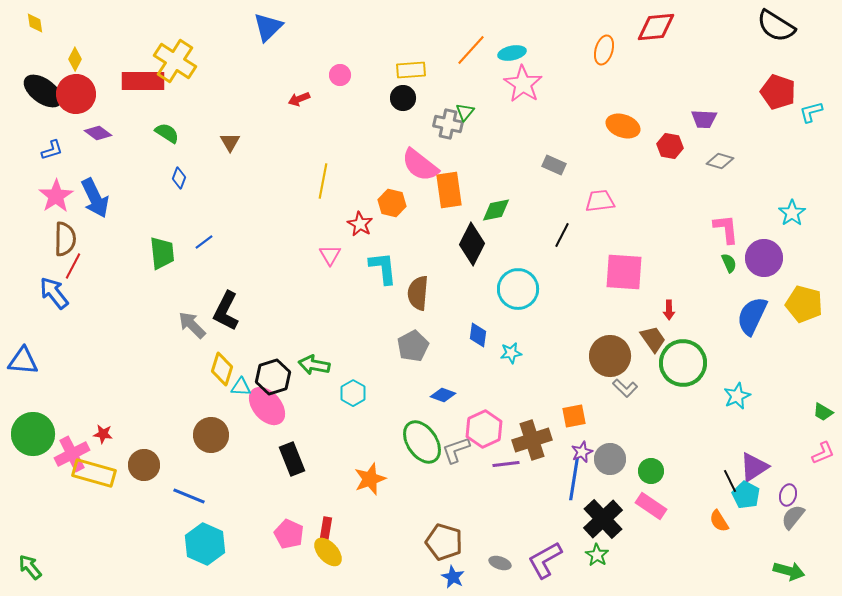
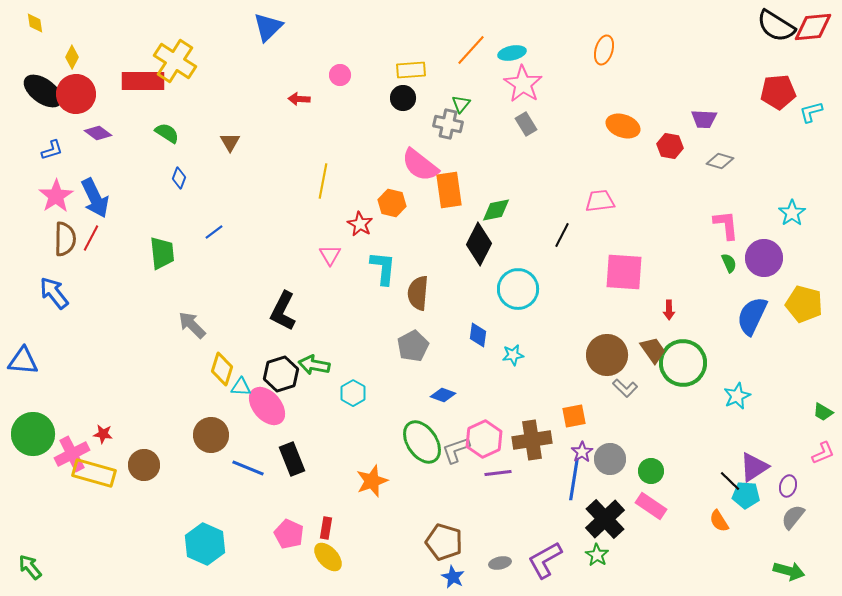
red diamond at (656, 27): moved 157 px right
yellow diamond at (75, 59): moved 3 px left, 2 px up
red pentagon at (778, 92): rotated 24 degrees counterclockwise
red arrow at (299, 99): rotated 25 degrees clockwise
green triangle at (465, 112): moved 4 px left, 8 px up
gray rectangle at (554, 165): moved 28 px left, 41 px up; rotated 35 degrees clockwise
pink L-shape at (726, 229): moved 4 px up
blue line at (204, 242): moved 10 px right, 10 px up
black diamond at (472, 244): moved 7 px right
red line at (73, 266): moved 18 px right, 28 px up
cyan L-shape at (383, 268): rotated 12 degrees clockwise
black L-shape at (226, 311): moved 57 px right
brown trapezoid at (653, 339): moved 11 px down
cyan star at (511, 353): moved 2 px right, 2 px down
brown circle at (610, 356): moved 3 px left, 1 px up
black hexagon at (273, 377): moved 8 px right, 3 px up
pink hexagon at (484, 429): moved 10 px down
brown cross at (532, 440): rotated 9 degrees clockwise
purple star at (582, 452): rotated 10 degrees counterclockwise
purple line at (506, 464): moved 8 px left, 9 px down
orange star at (370, 479): moved 2 px right, 2 px down
black line at (730, 481): rotated 20 degrees counterclockwise
cyan pentagon at (746, 495): rotated 24 degrees counterclockwise
purple ellipse at (788, 495): moved 9 px up
blue line at (189, 496): moved 59 px right, 28 px up
black cross at (603, 519): moved 2 px right
yellow ellipse at (328, 552): moved 5 px down
gray ellipse at (500, 563): rotated 30 degrees counterclockwise
